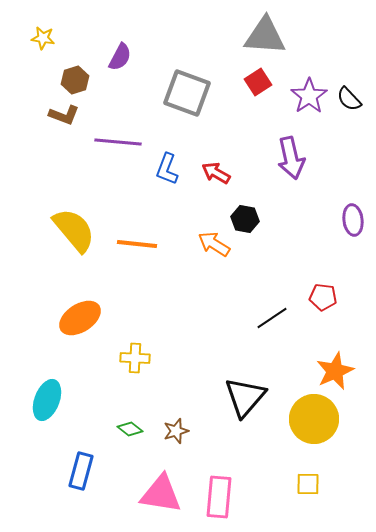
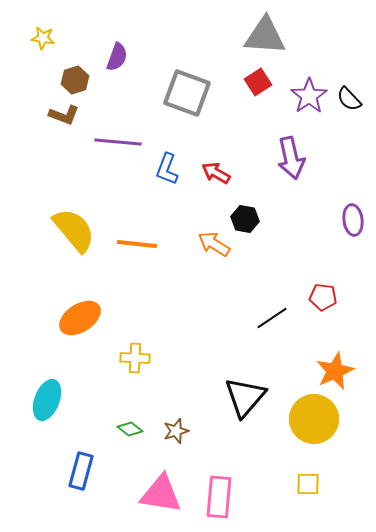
purple semicircle: moved 3 px left; rotated 8 degrees counterclockwise
